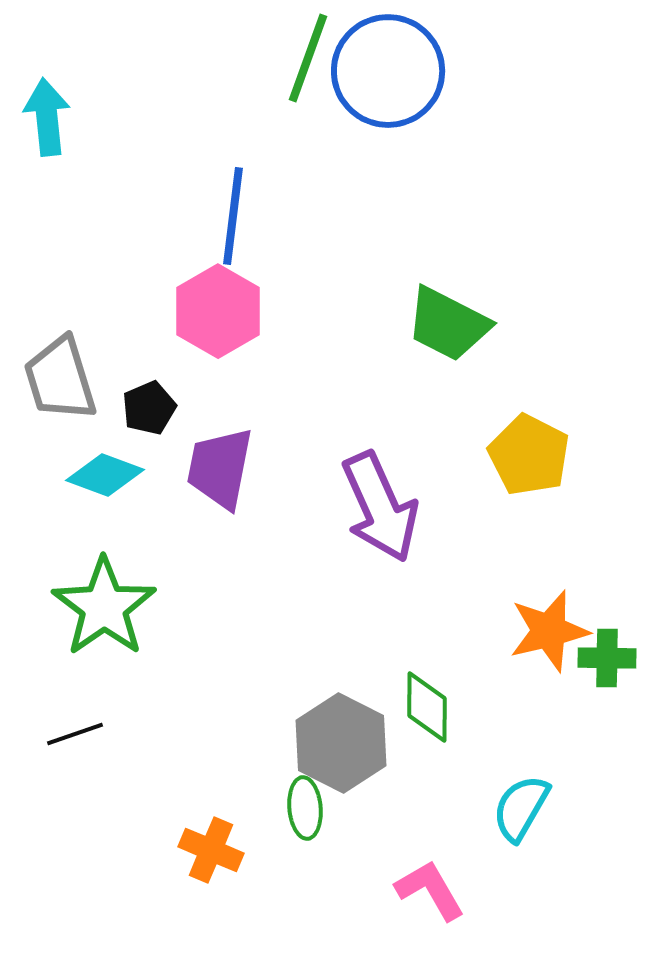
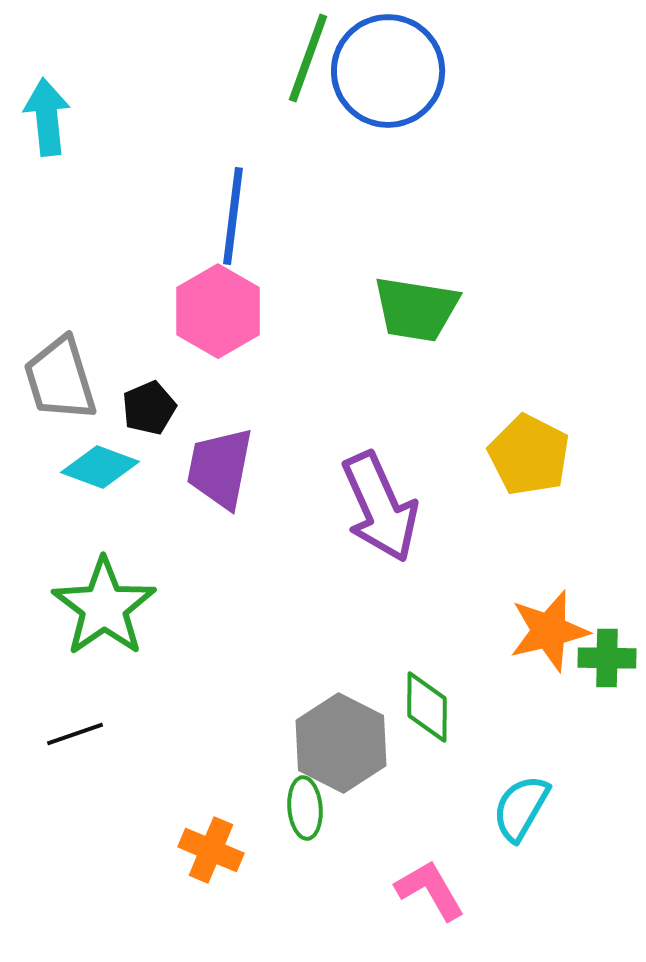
green trapezoid: moved 32 px left, 15 px up; rotated 18 degrees counterclockwise
cyan diamond: moved 5 px left, 8 px up
